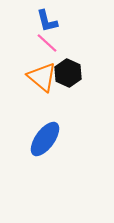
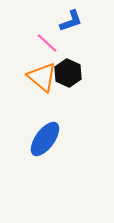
blue L-shape: moved 24 px right; rotated 95 degrees counterclockwise
